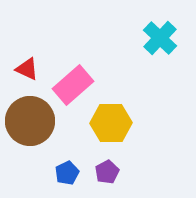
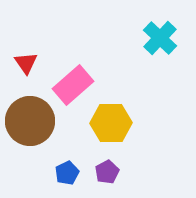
red triangle: moved 1 px left, 6 px up; rotated 30 degrees clockwise
